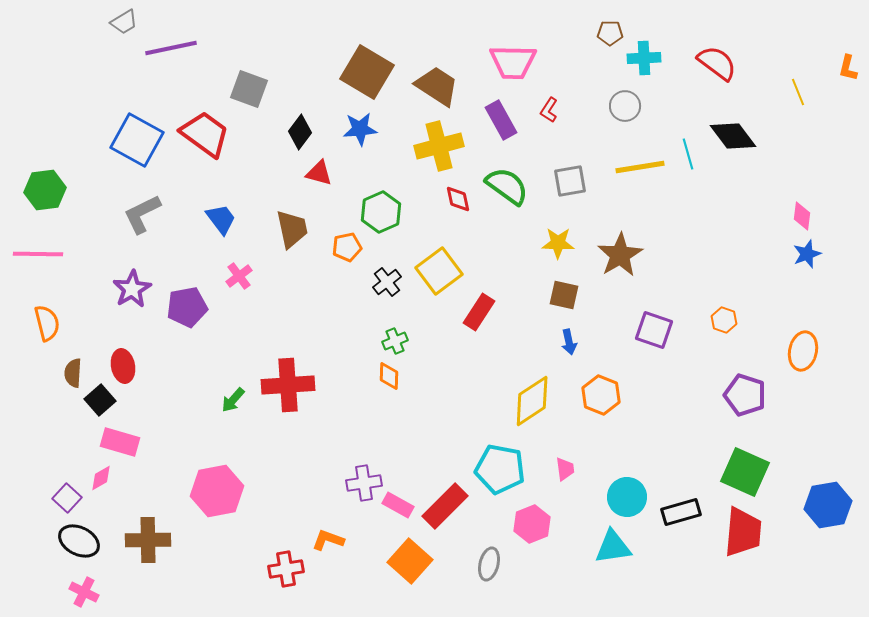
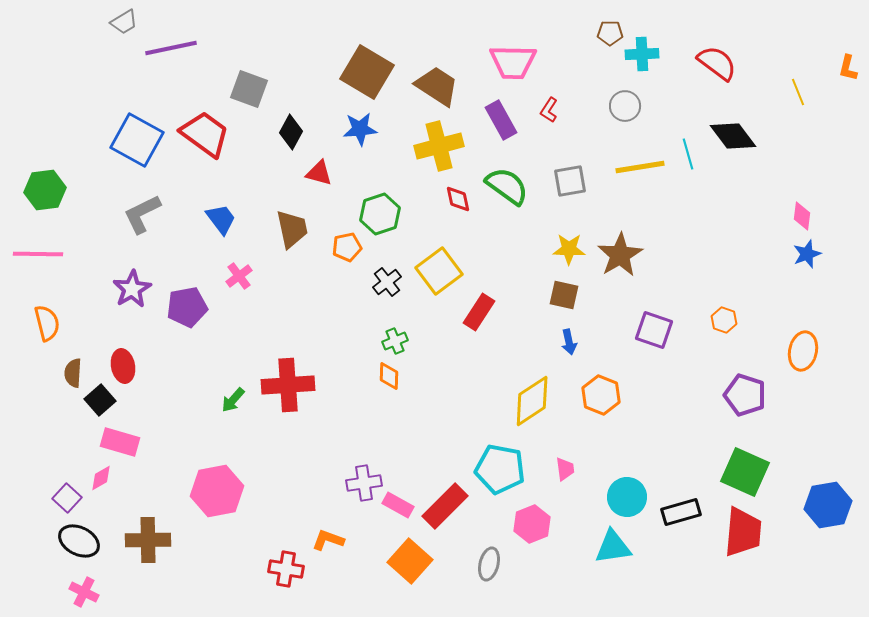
cyan cross at (644, 58): moved 2 px left, 4 px up
black diamond at (300, 132): moved 9 px left; rotated 8 degrees counterclockwise
green hexagon at (381, 212): moved 1 px left, 2 px down; rotated 6 degrees clockwise
yellow star at (558, 243): moved 11 px right, 6 px down
red cross at (286, 569): rotated 20 degrees clockwise
